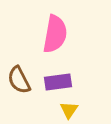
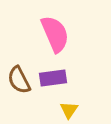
pink semicircle: rotated 33 degrees counterclockwise
purple rectangle: moved 5 px left, 4 px up
